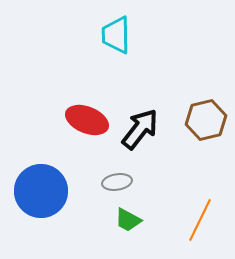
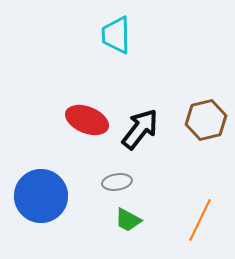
blue circle: moved 5 px down
